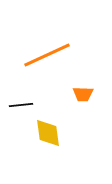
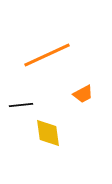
orange trapezoid: rotated 30 degrees counterclockwise
